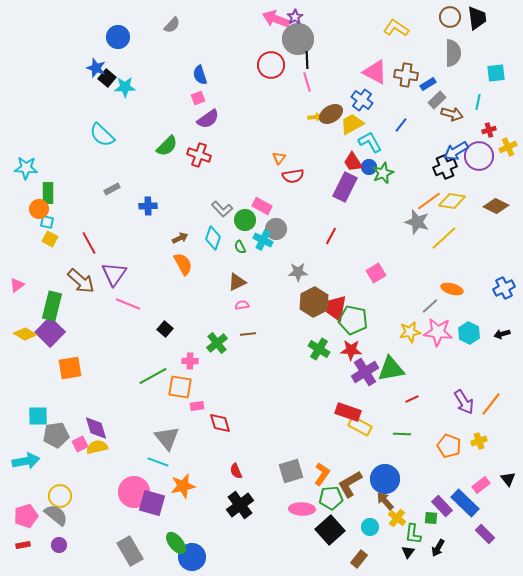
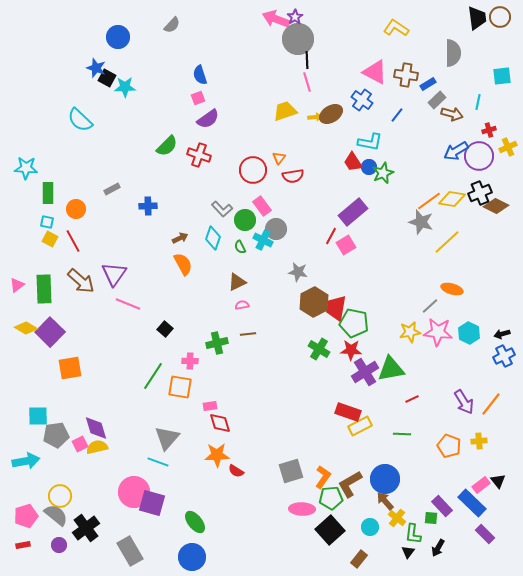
brown circle at (450, 17): moved 50 px right
red circle at (271, 65): moved 18 px left, 105 px down
cyan square at (496, 73): moved 6 px right, 3 px down
black square at (107, 78): rotated 12 degrees counterclockwise
yellow trapezoid at (352, 124): moved 67 px left, 13 px up; rotated 10 degrees clockwise
blue line at (401, 125): moved 4 px left, 10 px up
cyan semicircle at (102, 135): moved 22 px left, 15 px up
cyan L-shape at (370, 142): rotated 130 degrees clockwise
black cross at (445, 167): moved 35 px right, 26 px down
purple rectangle at (345, 187): moved 8 px right, 25 px down; rotated 24 degrees clockwise
yellow diamond at (452, 201): moved 2 px up
pink rectangle at (262, 206): rotated 24 degrees clockwise
orange circle at (39, 209): moved 37 px right
gray star at (417, 222): moved 4 px right
yellow line at (444, 238): moved 3 px right, 4 px down
red line at (89, 243): moved 16 px left, 2 px up
gray star at (298, 272): rotated 12 degrees clockwise
pink square at (376, 273): moved 30 px left, 28 px up
blue cross at (504, 288): moved 68 px down
green rectangle at (52, 306): moved 8 px left, 17 px up; rotated 16 degrees counterclockwise
green pentagon at (353, 320): moved 1 px right, 3 px down
yellow diamond at (25, 334): moved 1 px right, 6 px up
green cross at (217, 343): rotated 25 degrees clockwise
green line at (153, 376): rotated 28 degrees counterclockwise
pink rectangle at (197, 406): moved 13 px right
yellow rectangle at (360, 426): rotated 55 degrees counterclockwise
gray triangle at (167, 438): rotated 20 degrees clockwise
yellow cross at (479, 441): rotated 14 degrees clockwise
red semicircle at (236, 471): rotated 35 degrees counterclockwise
orange L-shape at (322, 474): moved 1 px right, 3 px down
black triangle at (508, 479): moved 10 px left, 2 px down
orange star at (183, 486): moved 34 px right, 31 px up; rotated 10 degrees clockwise
blue rectangle at (465, 503): moved 7 px right
black cross at (240, 505): moved 154 px left, 23 px down
green ellipse at (176, 543): moved 19 px right, 21 px up
